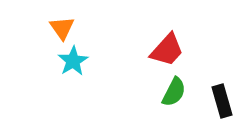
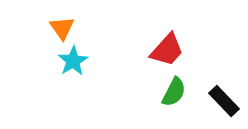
black rectangle: moved 2 px right; rotated 28 degrees counterclockwise
